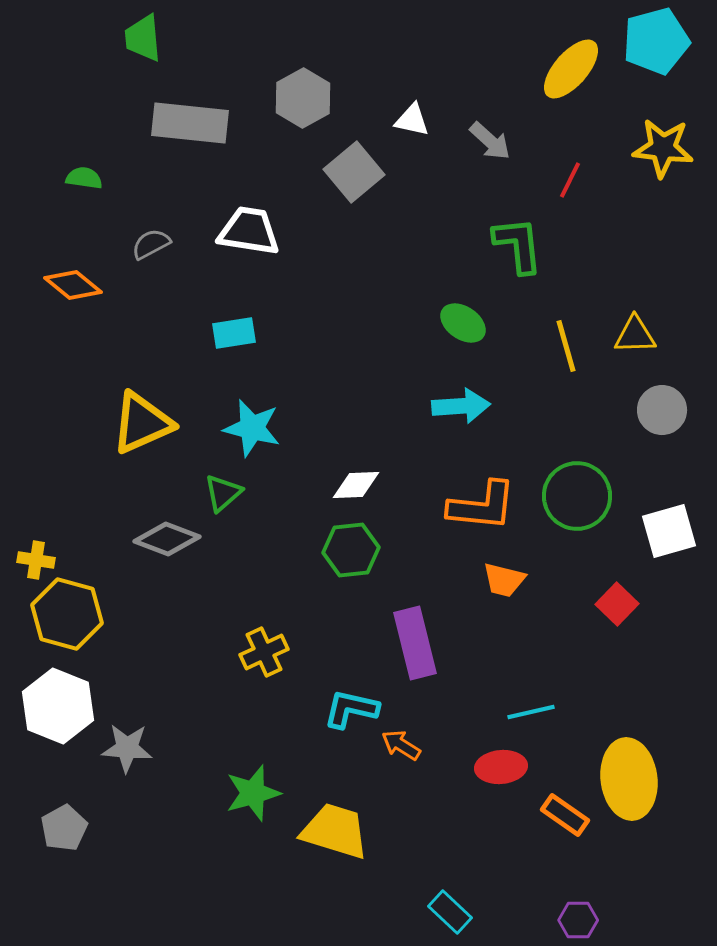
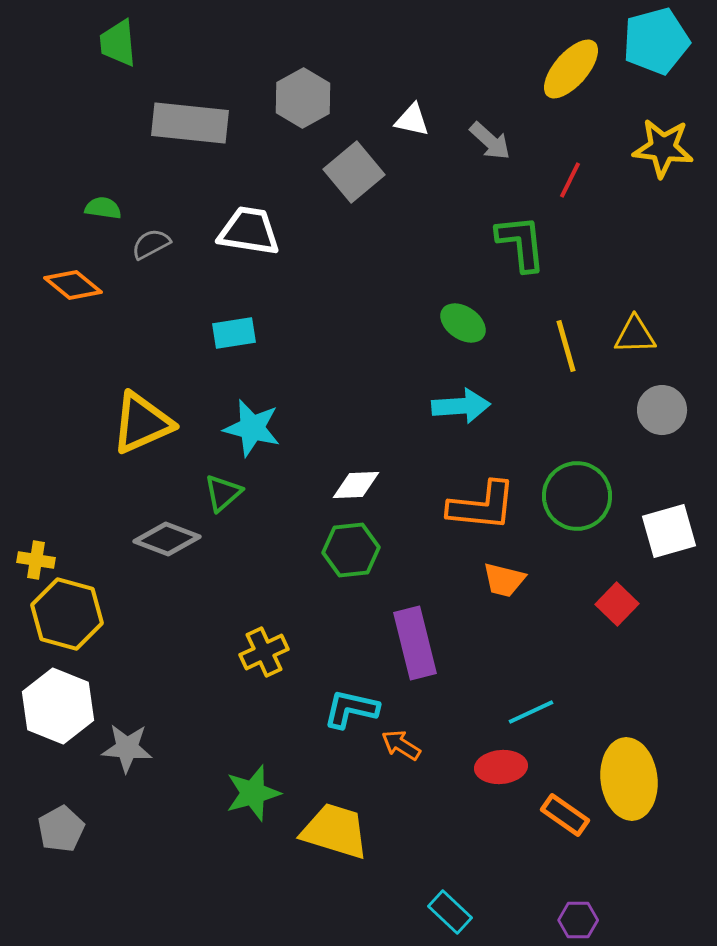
green trapezoid at (143, 38): moved 25 px left, 5 px down
green semicircle at (84, 178): moved 19 px right, 30 px down
green L-shape at (518, 245): moved 3 px right, 2 px up
cyan line at (531, 712): rotated 12 degrees counterclockwise
gray pentagon at (64, 828): moved 3 px left, 1 px down
